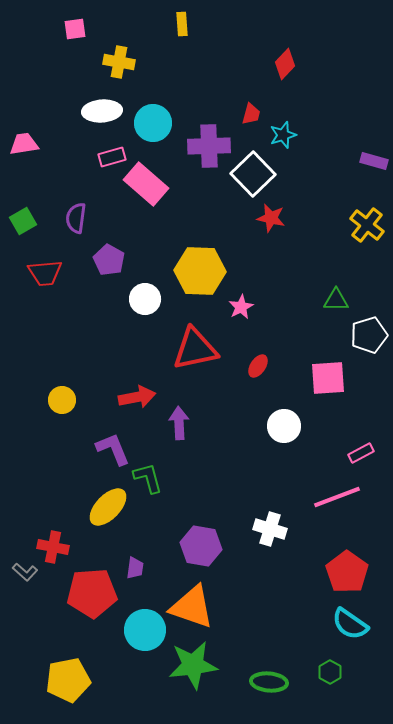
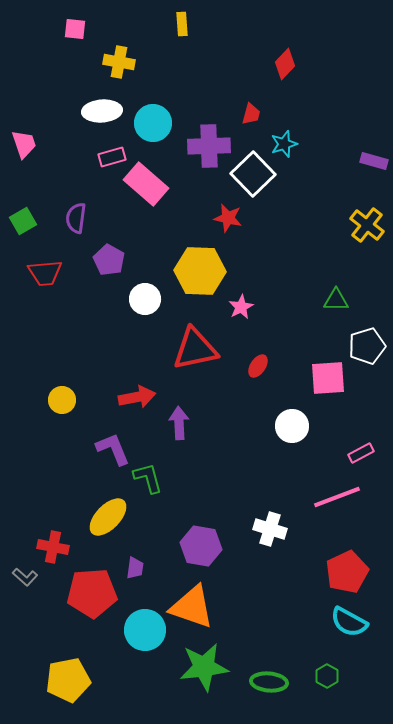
pink square at (75, 29): rotated 15 degrees clockwise
cyan star at (283, 135): moved 1 px right, 9 px down
pink trapezoid at (24, 144): rotated 80 degrees clockwise
red star at (271, 218): moved 43 px left
white pentagon at (369, 335): moved 2 px left, 11 px down
white circle at (284, 426): moved 8 px right
yellow ellipse at (108, 507): moved 10 px down
gray L-shape at (25, 572): moved 5 px down
red pentagon at (347, 572): rotated 12 degrees clockwise
cyan semicircle at (350, 624): moved 1 px left, 2 px up; rotated 6 degrees counterclockwise
green star at (193, 665): moved 11 px right, 2 px down
green hexagon at (330, 672): moved 3 px left, 4 px down
